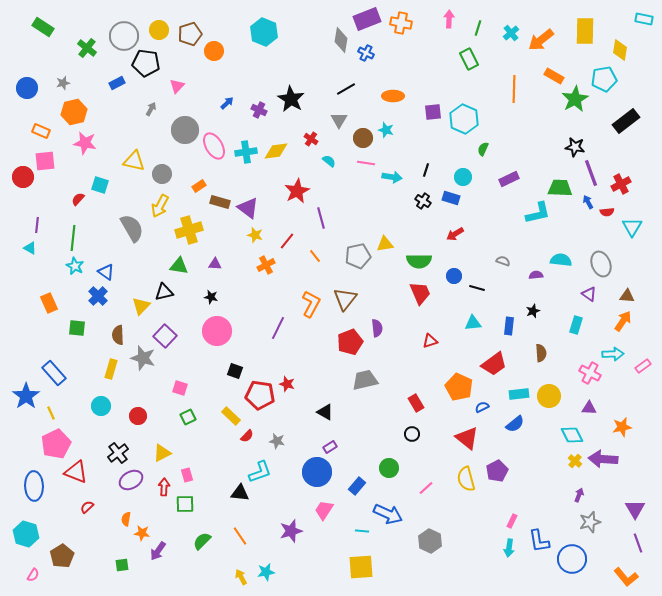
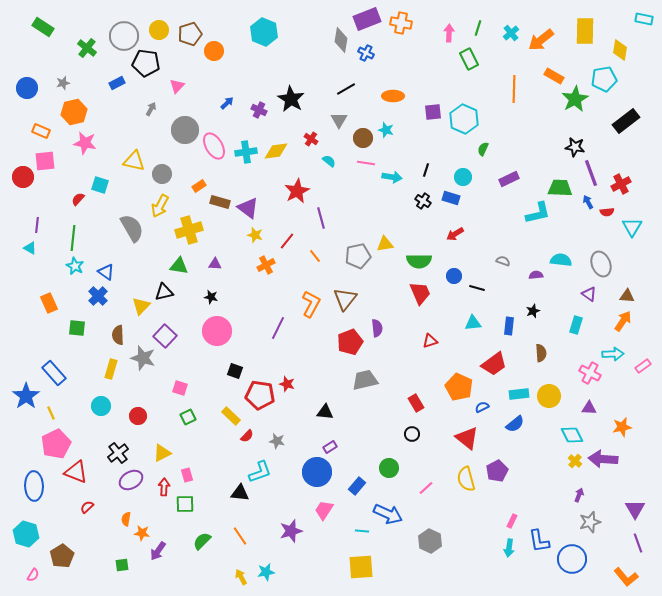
pink arrow at (449, 19): moved 14 px down
black triangle at (325, 412): rotated 24 degrees counterclockwise
